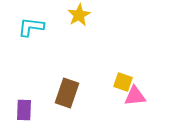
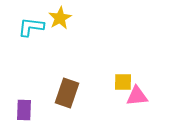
yellow star: moved 19 px left, 3 px down
yellow square: rotated 18 degrees counterclockwise
pink triangle: moved 2 px right
